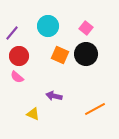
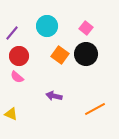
cyan circle: moved 1 px left
orange square: rotated 12 degrees clockwise
yellow triangle: moved 22 px left
